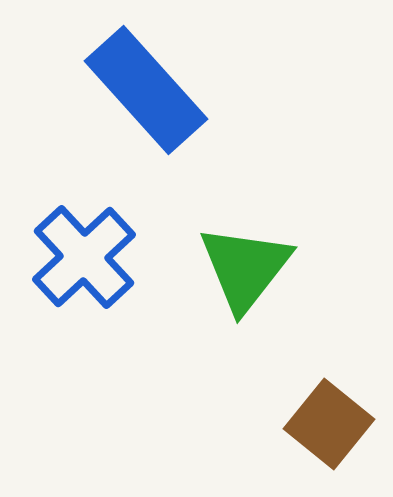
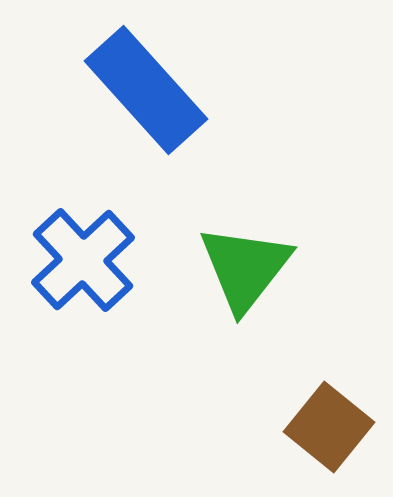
blue cross: moved 1 px left, 3 px down
brown square: moved 3 px down
